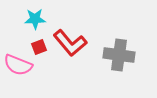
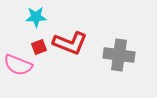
cyan star: moved 1 px right, 2 px up
red L-shape: rotated 28 degrees counterclockwise
